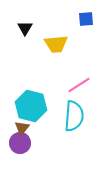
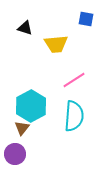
blue square: rotated 14 degrees clockwise
black triangle: rotated 42 degrees counterclockwise
pink line: moved 5 px left, 5 px up
cyan hexagon: rotated 16 degrees clockwise
purple circle: moved 5 px left, 11 px down
